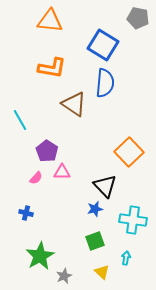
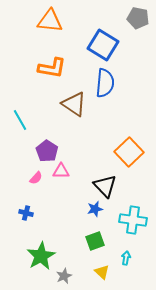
pink triangle: moved 1 px left, 1 px up
green star: moved 1 px right
